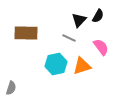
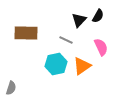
gray line: moved 3 px left, 2 px down
pink semicircle: rotated 12 degrees clockwise
orange triangle: rotated 18 degrees counterclockwise
